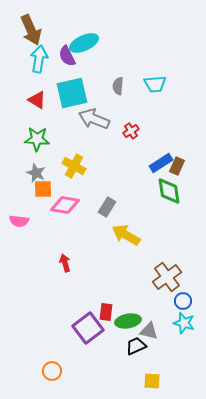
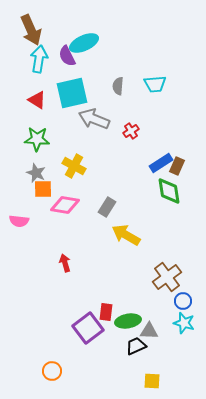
gray triangle: rotated 12 degrees counterclockwise
